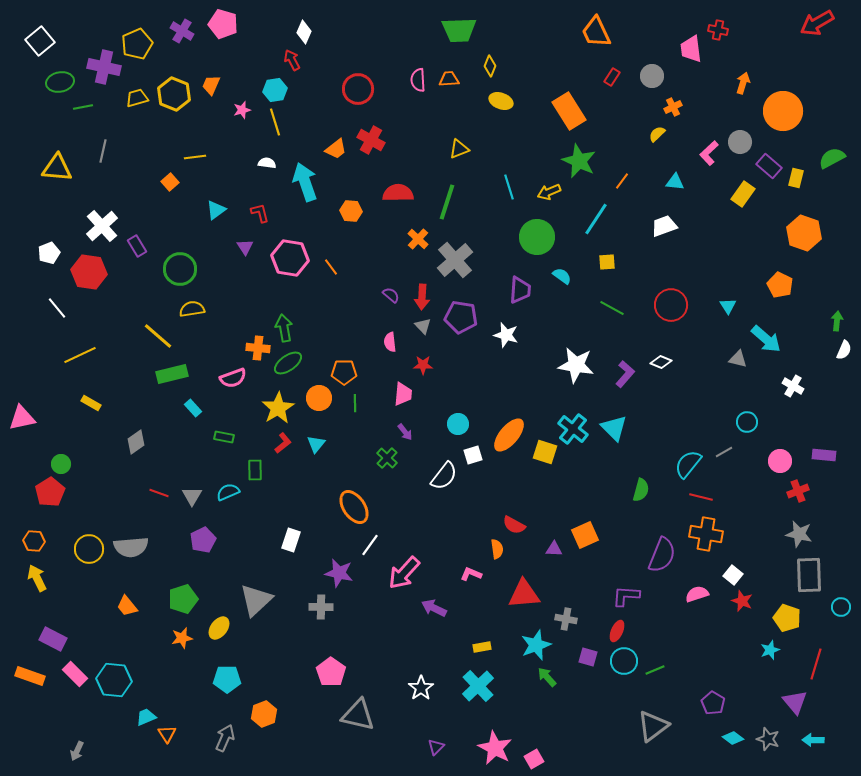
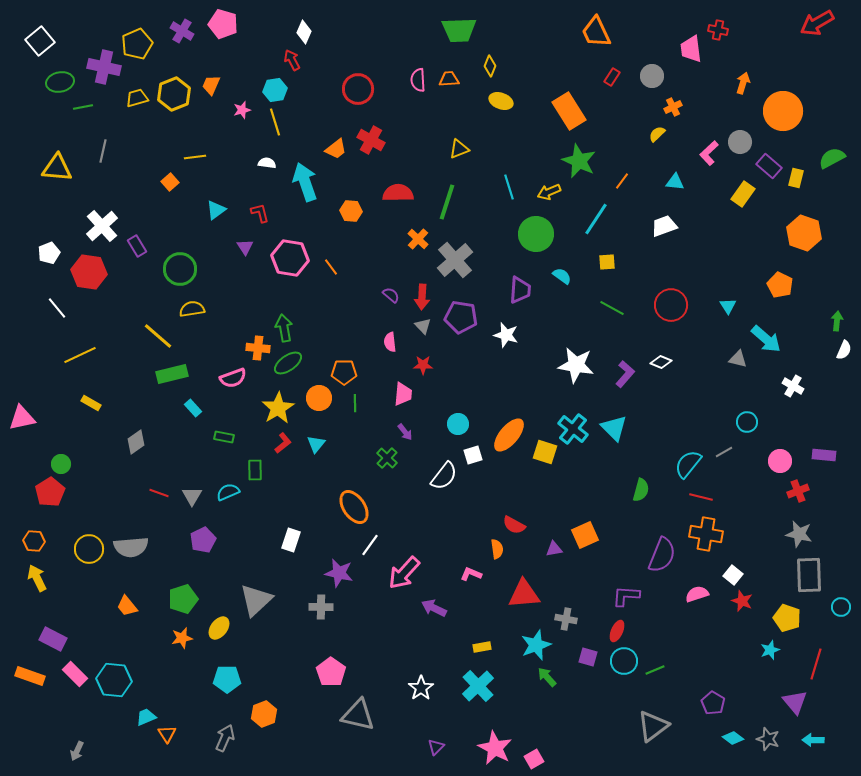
yellow hexagon at (174, 94): rotated 16 degrees clockwise
green circle at (537, 237): moved 1 px left, 3 px up
purple triangle at (554, 549): rotated 12 degrees counterclockwise
